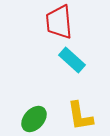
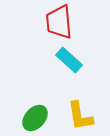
cyan rectangle: moved 3 px left
green ellipse: moved 1 px right, 1 px up
